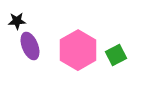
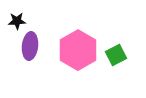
purple ellipse: rotated 28 degrees clockwise
